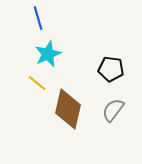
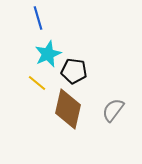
black pentagon: moved 37 px left, 2 px down
